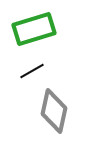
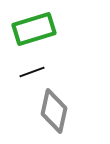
black line: moved 1 px down; rotated 10 degrees clockwise
